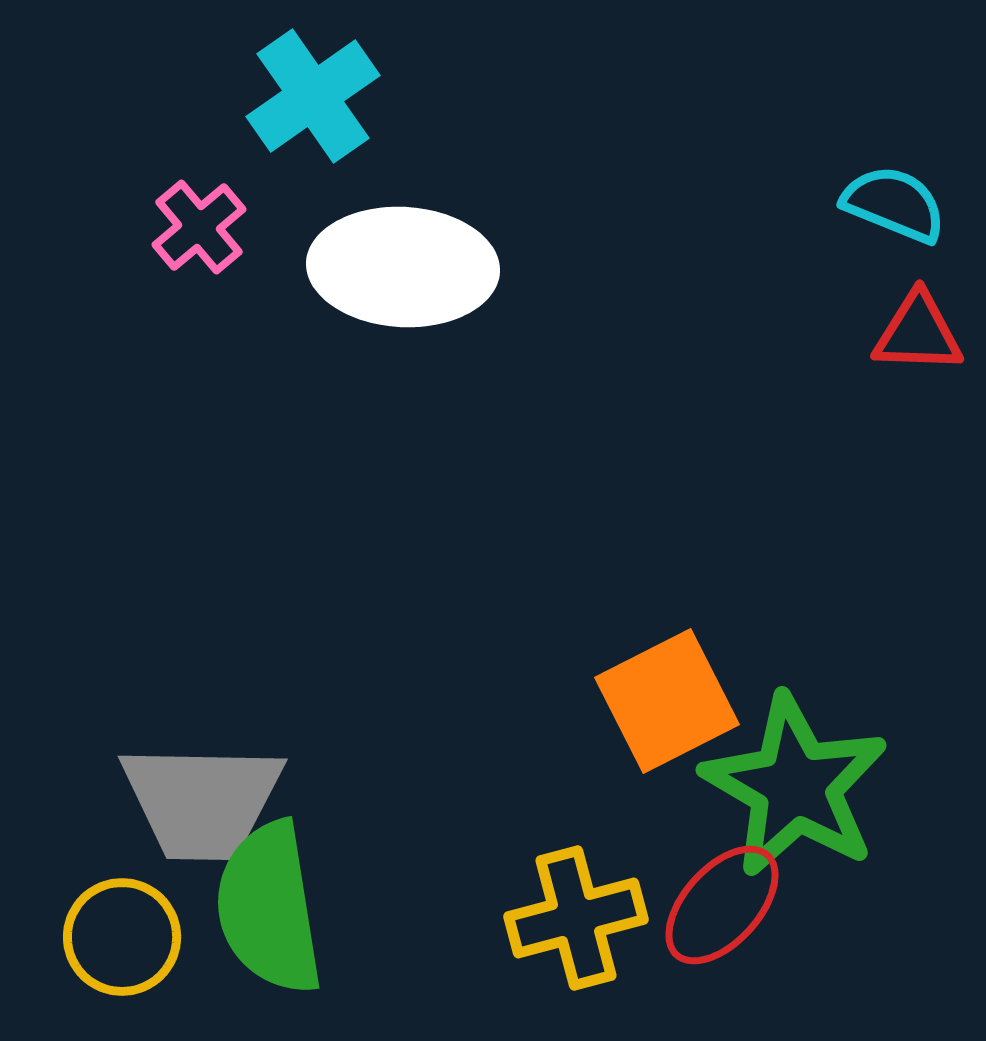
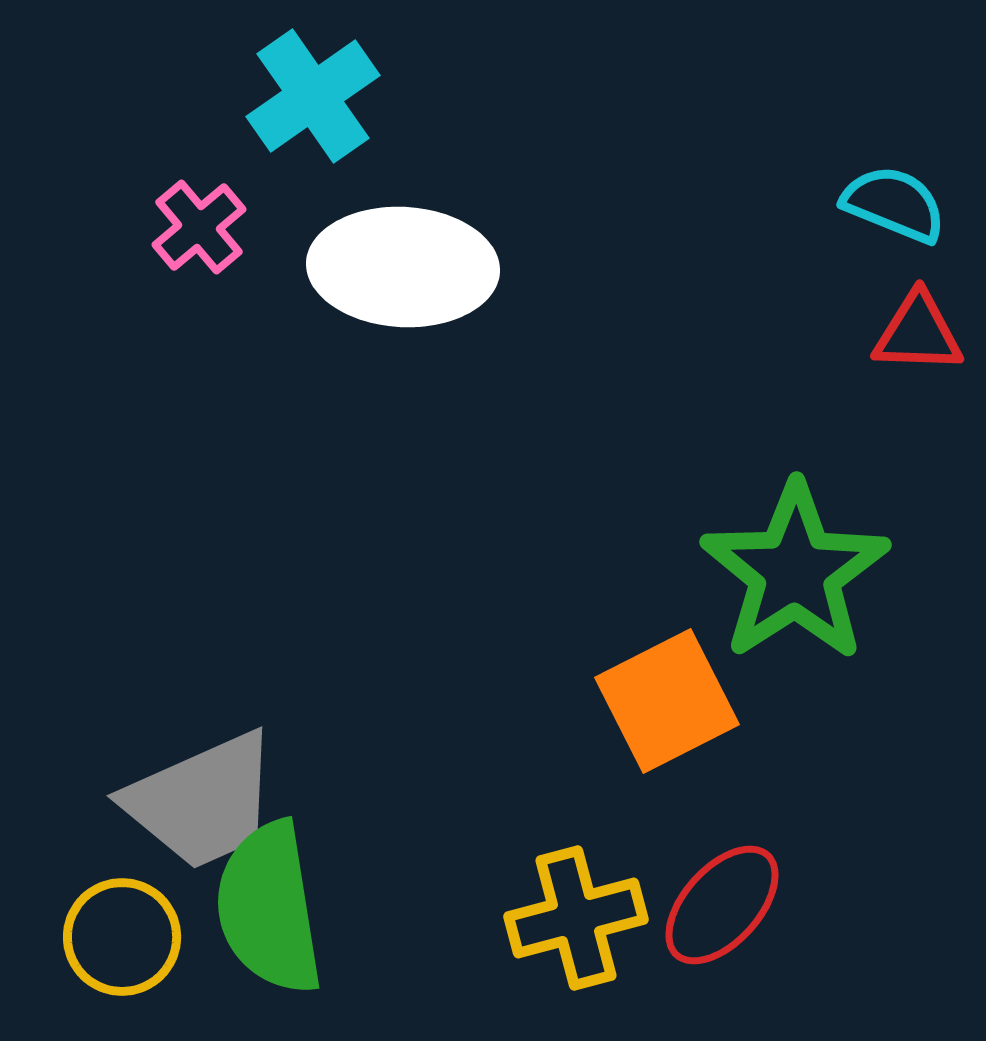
green star: moved 214 px up; rotated 9 degrees clockwise
gray trapezoid: rotated 25 degrees counterclockwise
